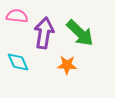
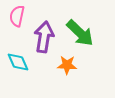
pink semicircle: rotated 85 degrees counterclockwise
purple arrow: moved 4 px down
